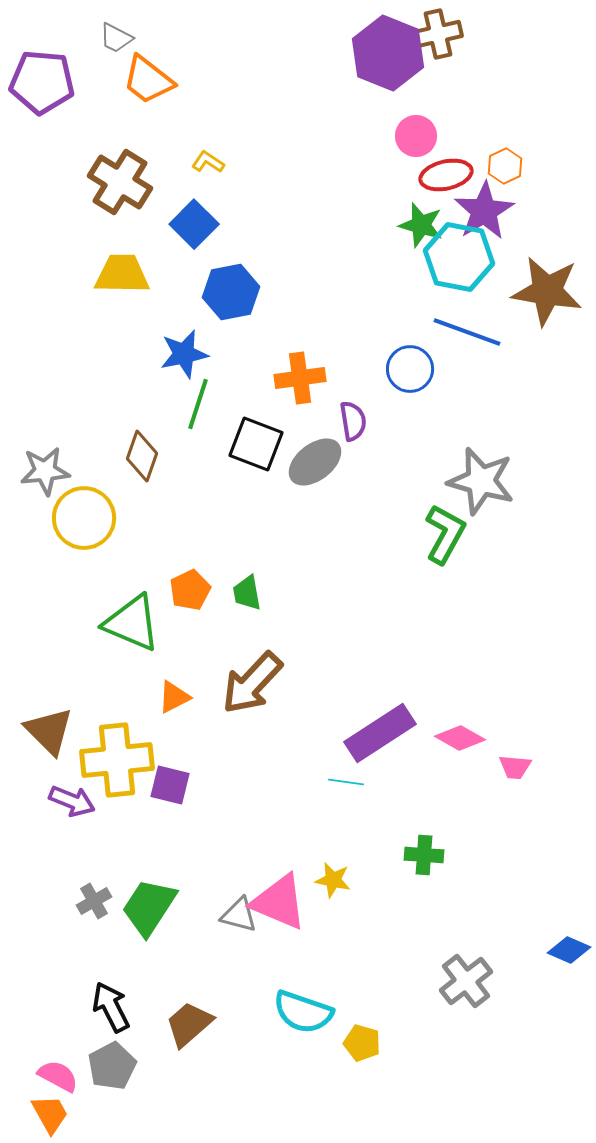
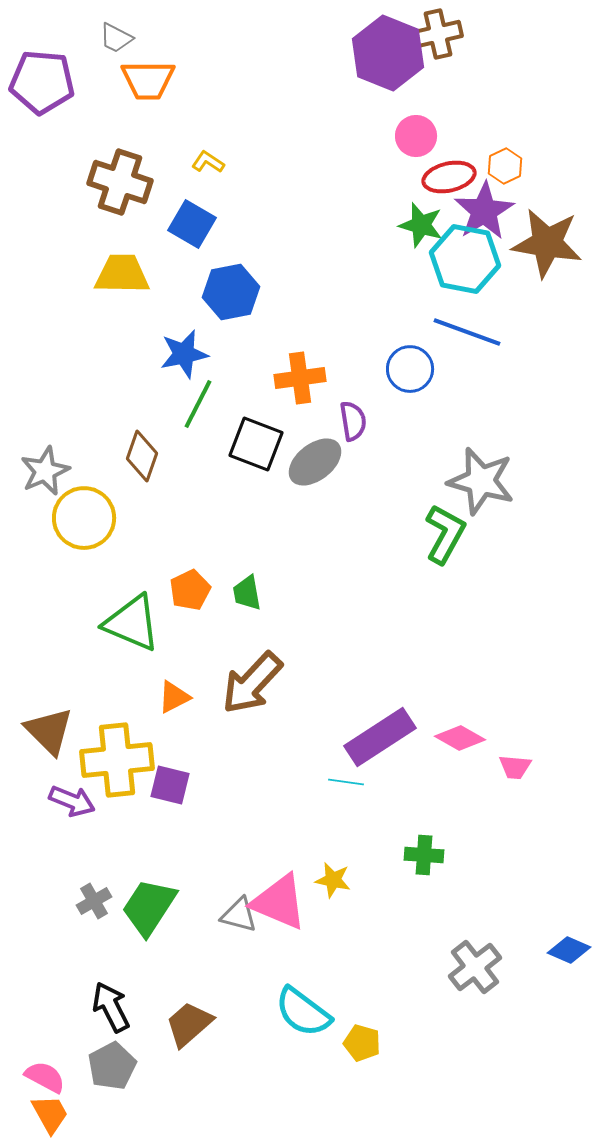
orange trapezoid at (148, 80): rotated 38 degrees counterclockwise
red ellipse at (446, 175): moved 3 px right, 2 px down
brown cross at (120, 182): rotated 14 degrees counterclockwise
blue square at (194, 224): moved 2 px left; rotated 15 degrees counterclockwise
cyan hexagon at (459, 257): moved 6 px right, 2 px down
brown star at (547, 291): moved 48 px up
green line at (198, 404): rotated 9 degrees clockwise
gray star at (45, 471): rotated 18 degrees counterclockwise
purple rectangle at (380, 733): moved 4 px down
gray cross at (466, 981): moved 9 px right, 14 px up
cyan semicircle at (303, 1012): rotated 18 degrees clockwise
pink semicircle at (58, 1076): moved 13 px left, 1 px down
